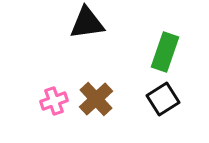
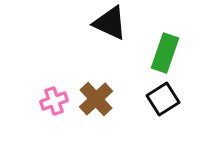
black triangle: moved 23 px right; rotated 33 degrees clockwise
green rectangle: moved 1 px down
